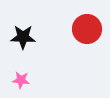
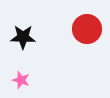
pink star: rotated 12 degrees clockwise
